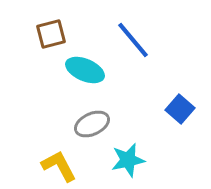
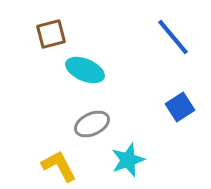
blue line: moved 40 px right, 3 px up
blue square: moved 2 px up; rotated 16 degrees clockwise
cyan star: rotated 8 degrees counterclockwise
